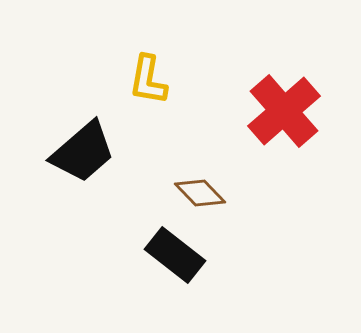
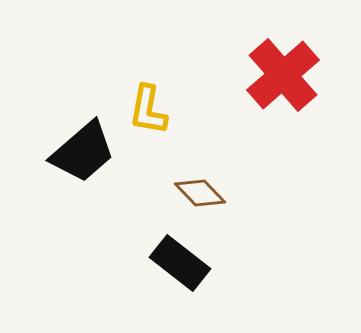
yellow L-shape: moved 30 px down
red cross: moved 1 px left, 36 px up
black rectangle: moved 5 px right, 8 px down
